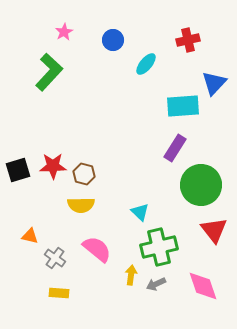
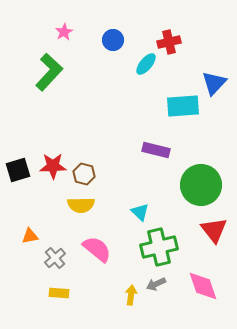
red cross: moved 19 px left, 2 px down
purple rectangle: moved 19 px left, 2 px down; rotated 72 degrees clockwise
orange triangle: rotated 24 degrees counterclockwise
gray cross: rotated 15 degrees clockwise
yellow arrow: moved 20 px down
